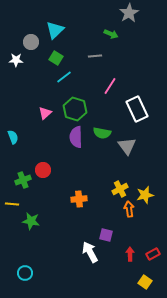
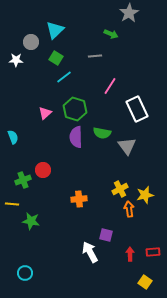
red rectangle: moved 2 px up; rotated 24 degrees clockwise
